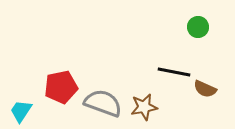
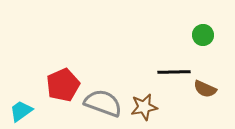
green circle: moved 5 px right, 8 px down
black line: rotated 12 degrees counterclockwise
red pentagon: moved 2 px right, 2 px up; rotated 12 degrees counterclockwise
cyan trapezoid: rotated 20 degrees clockwise
